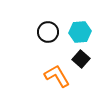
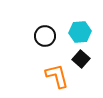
black circle: moved 3 px left, 4 px down
orange L-shape: rotated 16 degrees clockwise
